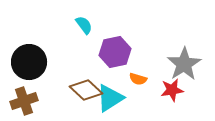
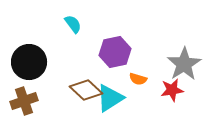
cyan semicircle: moved 11 px left, 1 px up
